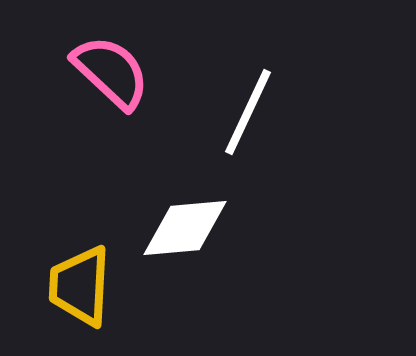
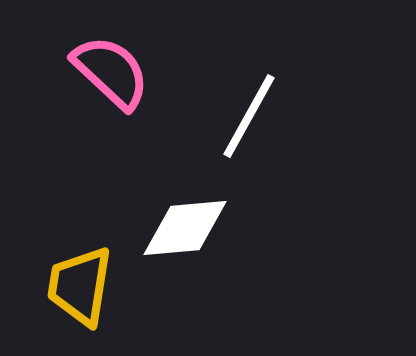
white line: moved 1 px right, 4 px down; rotated 4 degrees clockwise
yellow trapezoid: rotated 6 degrees clockwise
